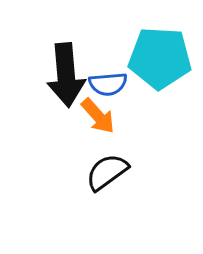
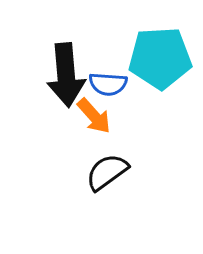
cyan pentagon: rotated 6 degrees counterclockwise
blue semicircle: rotated 9 degrees clockwise
orange arrow: moved 4 px left
